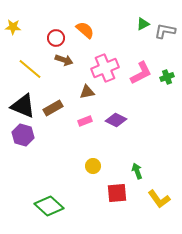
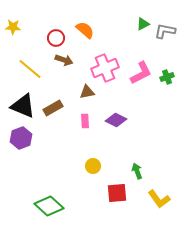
pink rectangle: rotated 72 degrees counterclockwise
purple hexagon: moved 2 px left, 3 px down; rotated 25 degrees clockwise
